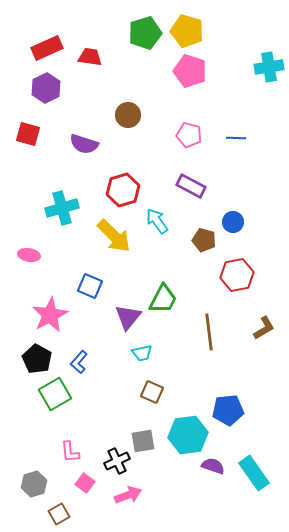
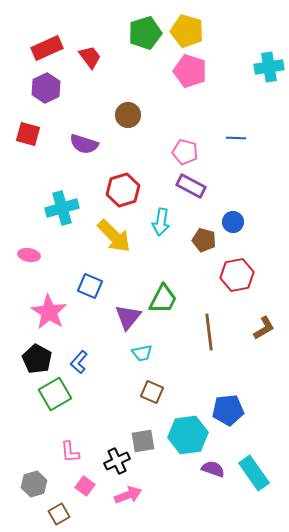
red trapezoid at (90, 57): rotated 45 degrees clockwise
pink pentagon at (189, 135): moved 4 px left, 17 px down
cyan arrow at (157, 221): moved 4 px right, 1 px down; rotated 136 degrees counterclockwise
pink star at (50, 315): moved 1 px left, 3 px up; rotated 12 degrees counterclockwise
purple semicircle at (213, 466): moved 3 px down
pink square at (85, 483): moved 3 px down
